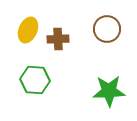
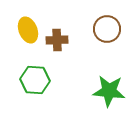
yellow ellipse: rotated 45 degrees counterclockwise
brown cross: moved 1 px left, 1 px down
green star: rotated 8 degrees clockwise
